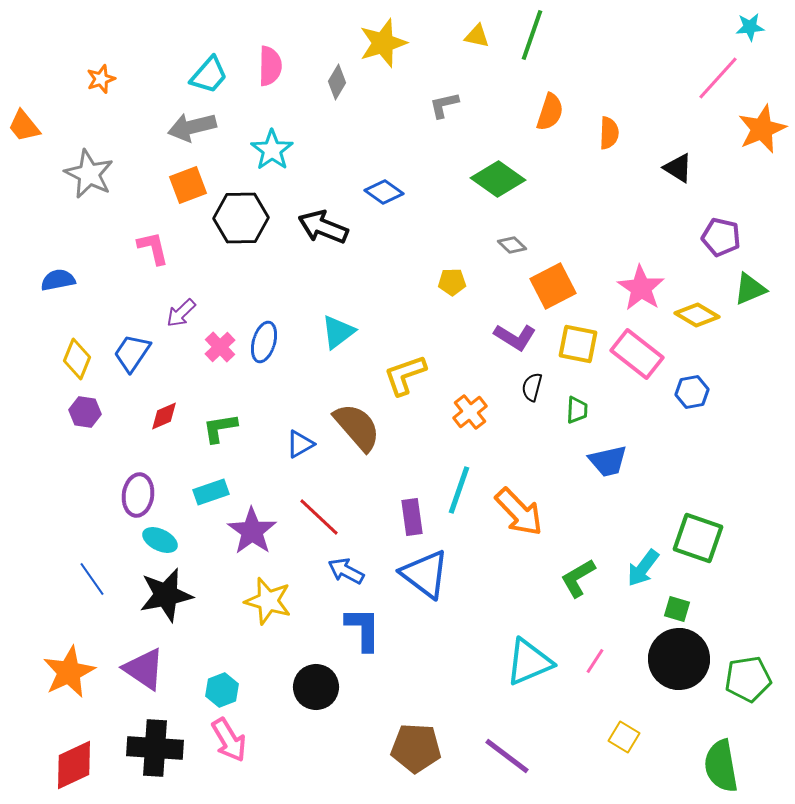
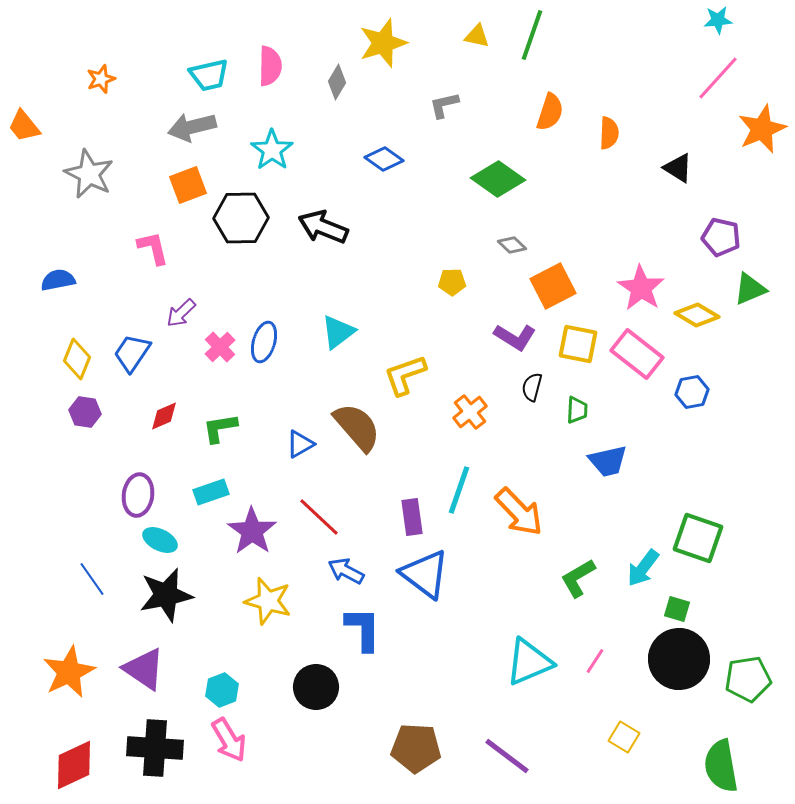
cyan star at (750, 27): moved 32 px left, 7 px up
cyan trapezoid at (209, 75): rotated 36 degrees clockwise
blue diamond at (384, 192): moved 33 px up
